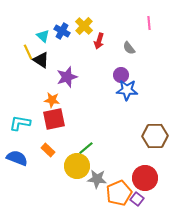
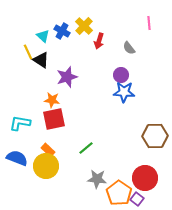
blue star: moved 3 px left, 2 px down
yellow circle: moved 31 px left
orange pentagon: rotated 15 degrees counterclockwise
